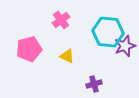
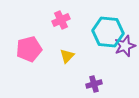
pink cross: rotated 12 degrees clockwise
yellow triangle: rotated 49 degrees clockwise
